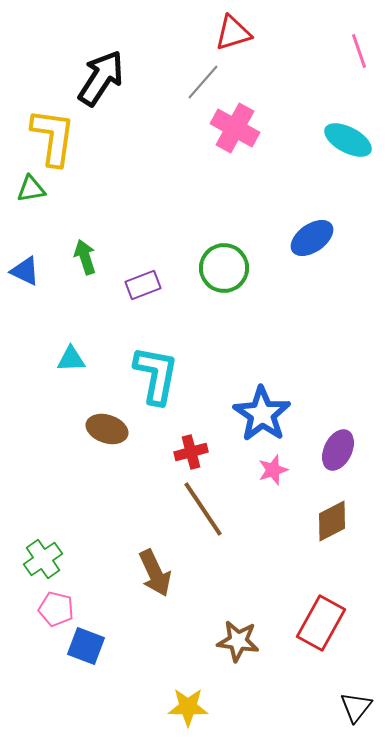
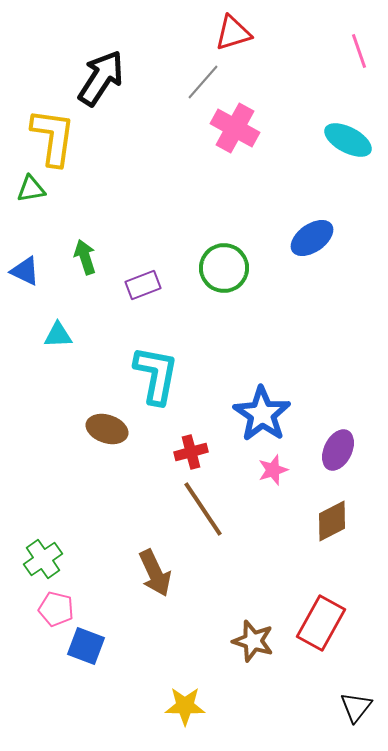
cyan triangle: moved 13 px left, 24 px up
brown star: moved 15 px right; rotated 9 degrees clockwise
yellow star: moved 3 px left, 1 px up
